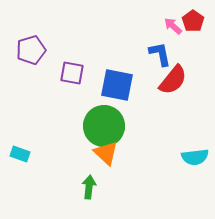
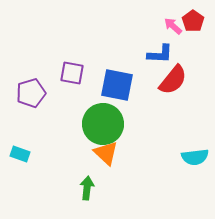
purple pentagon: moved 43 px down
blue L-shape: rotated 104 degrees clockwise
green circle: moved 1 px left, 2 px up
green arrow: moved 2 px left, 1 px down
